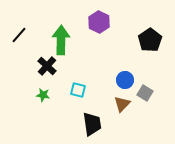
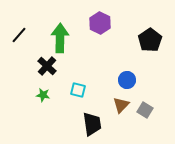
purple hexagon: moved 1 px right, 1 px down
green arrow: moved 1 px left, 2 px up
blue circle: moved 2 px right
gray square: moved 17 px down
brown triangle: moved 1 px left, 1 px down
